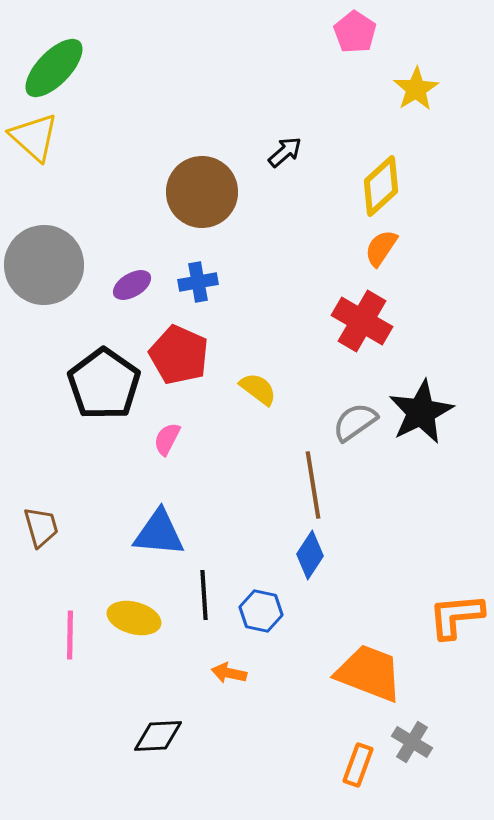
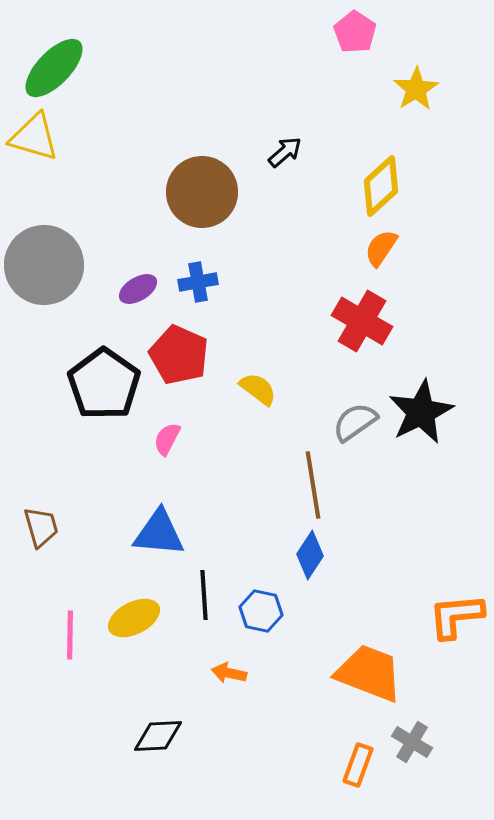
yellow triangle: rotated 26 degrees counterclockwise
purple ellipse: moved 6 px right, 4 px down
yellow ellipse: rotated 42 degrees counterclockwise
